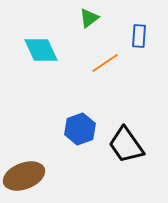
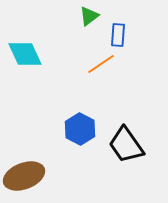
green triangle: moved 2 px up
blue rectangle: moved 21 px left, 1 px up
cyan diamond: moved 16 px left, 4 px down
orange line: moved 4 px left, 1 px down
blue hexagon: rotated 12 degrees counterclockwise
